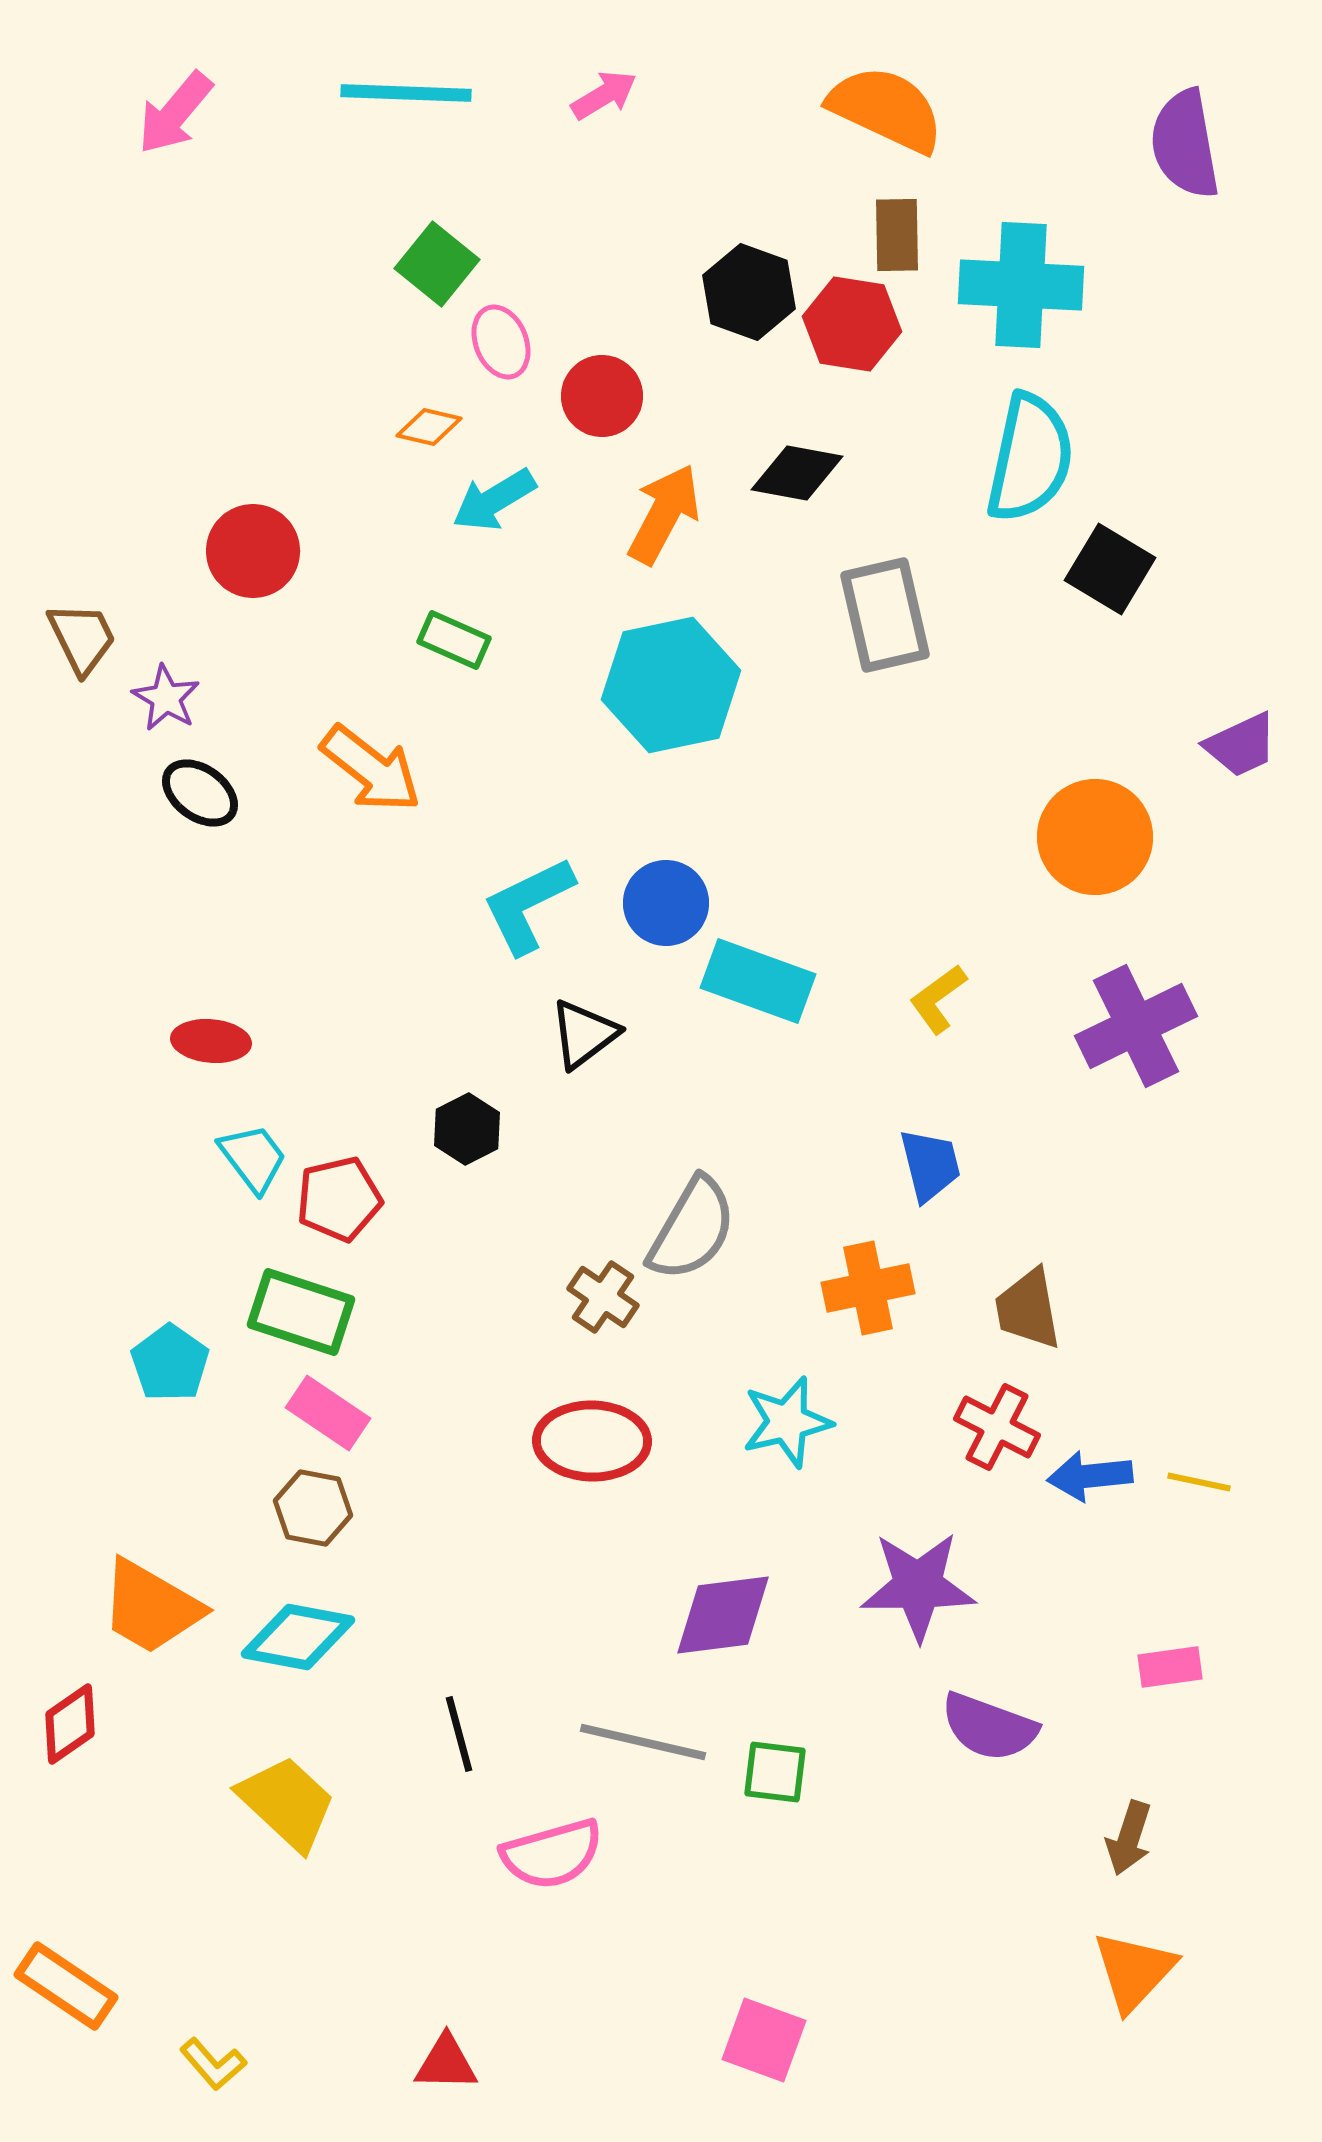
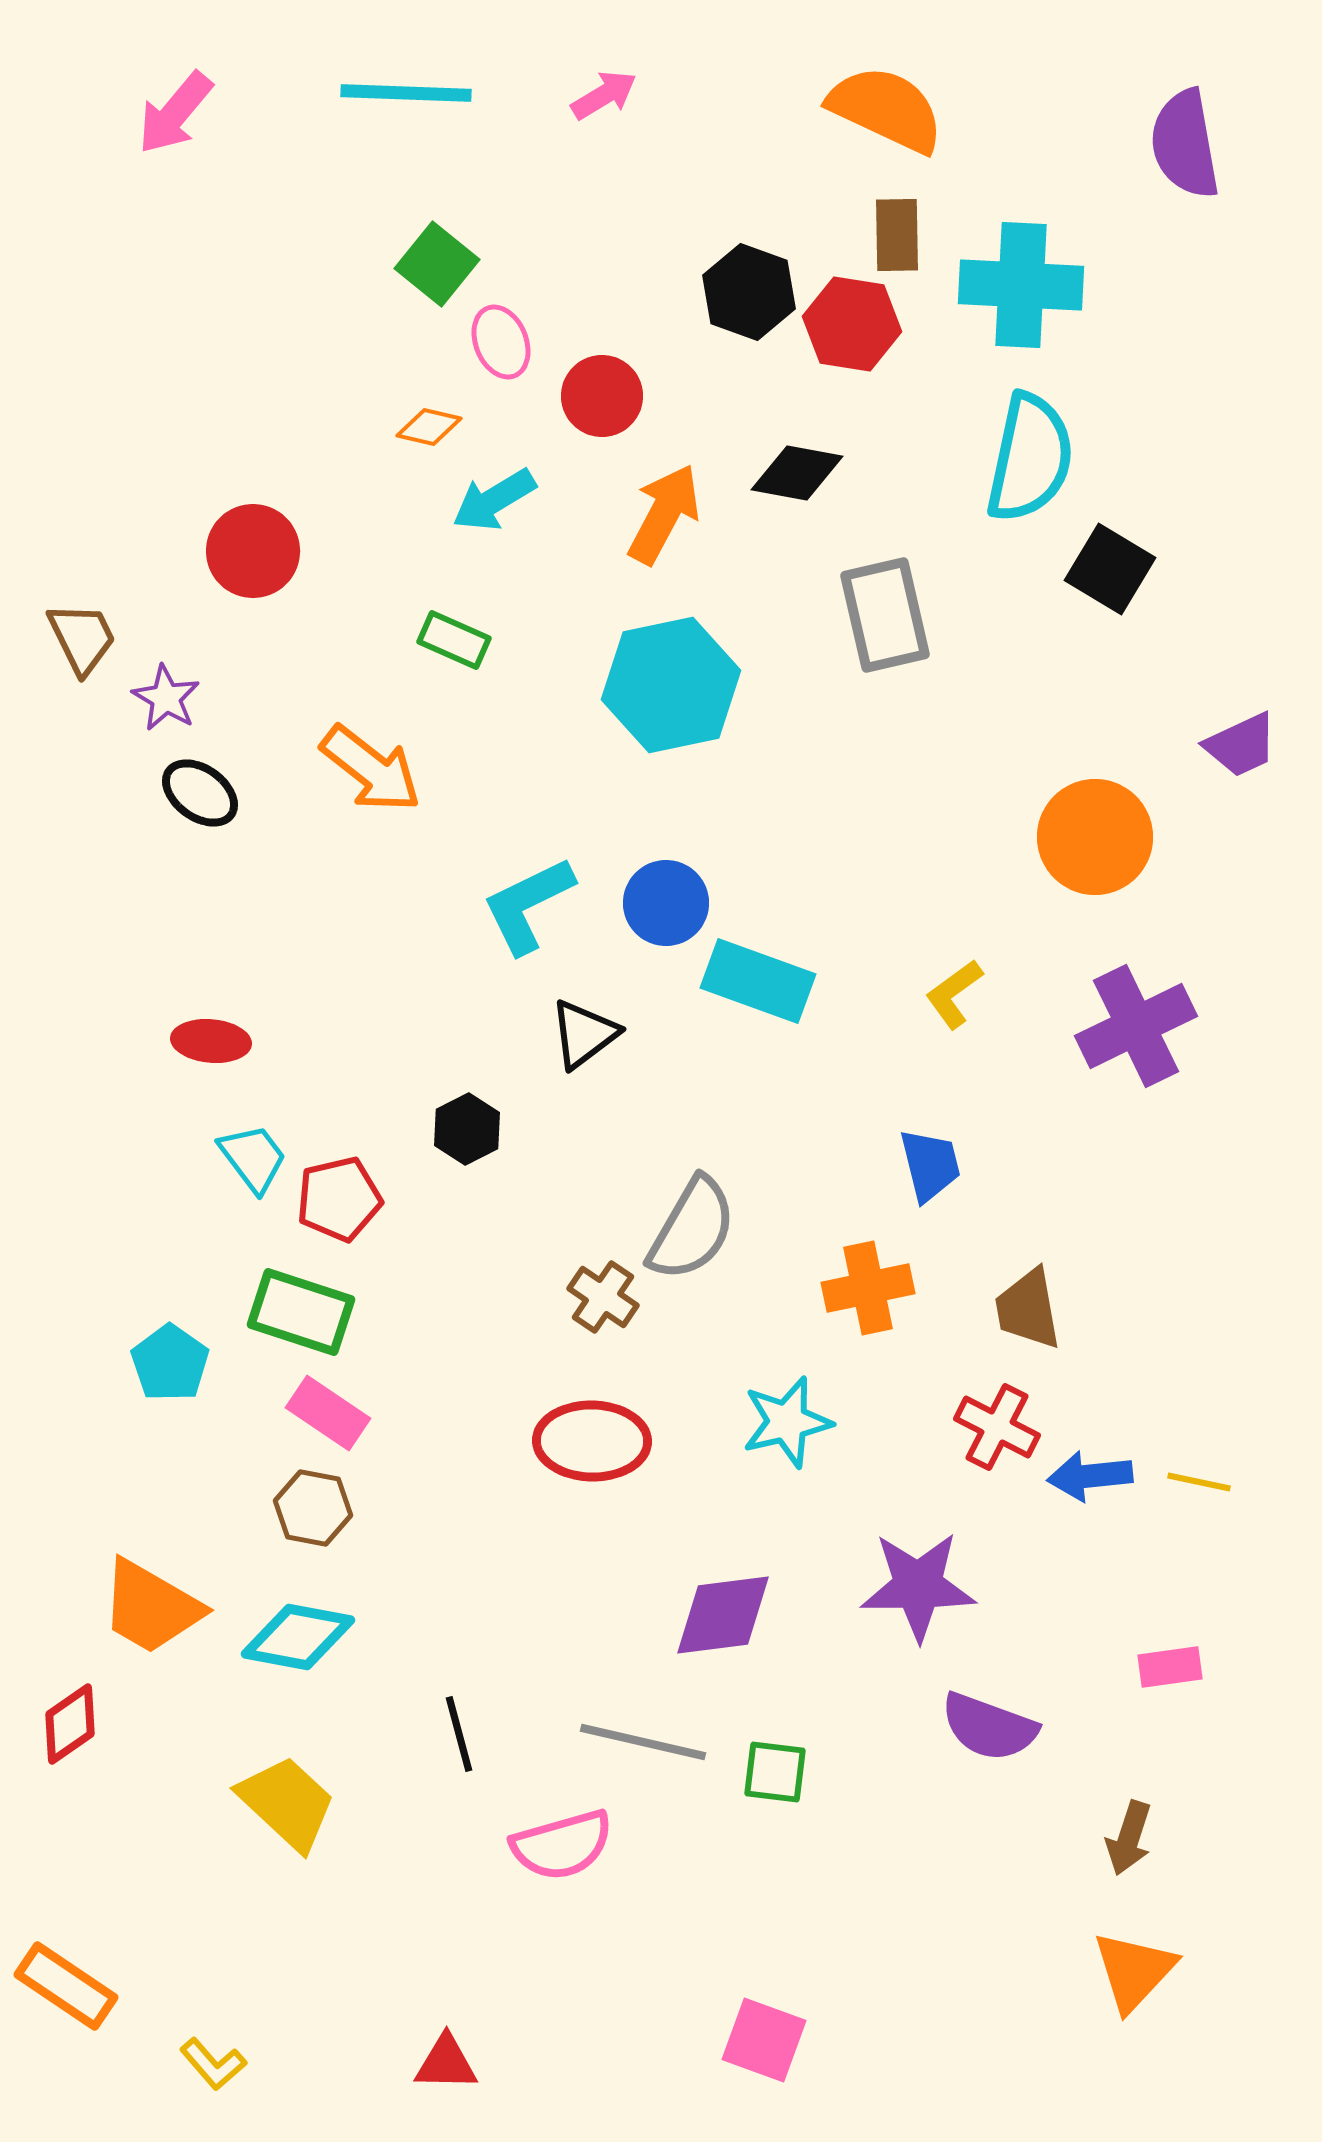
yellow L-shape at (938, 999): moved 16 px right, 5 px up
pink semicircle at (552, 1854): moved 10 px right, 9 px up
